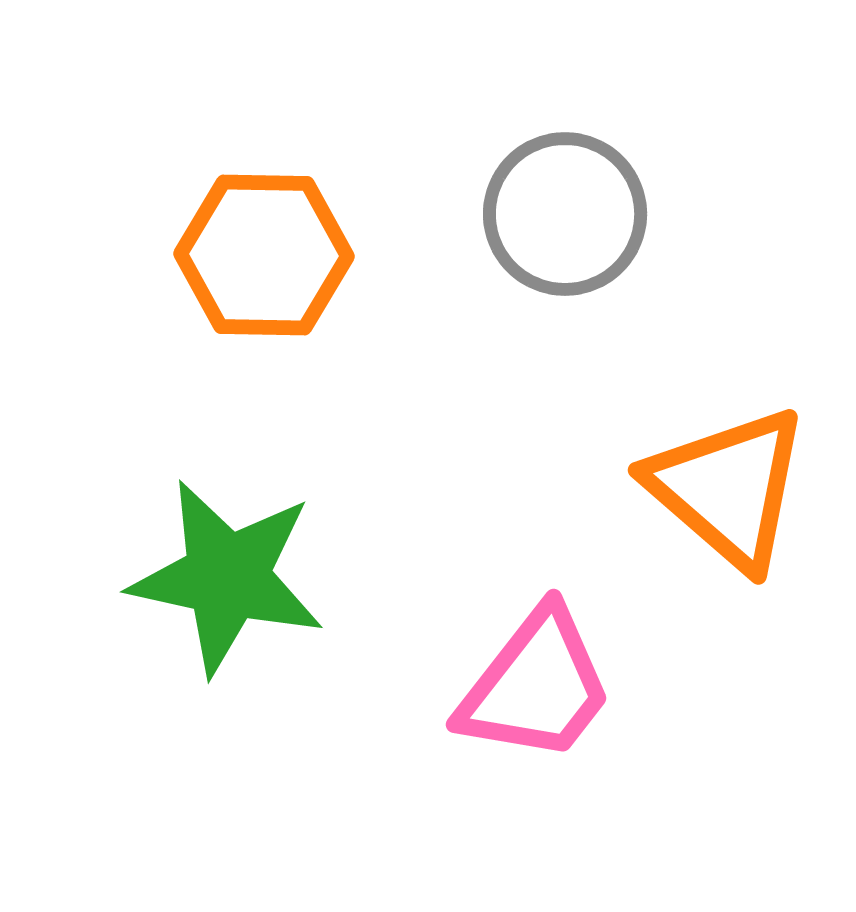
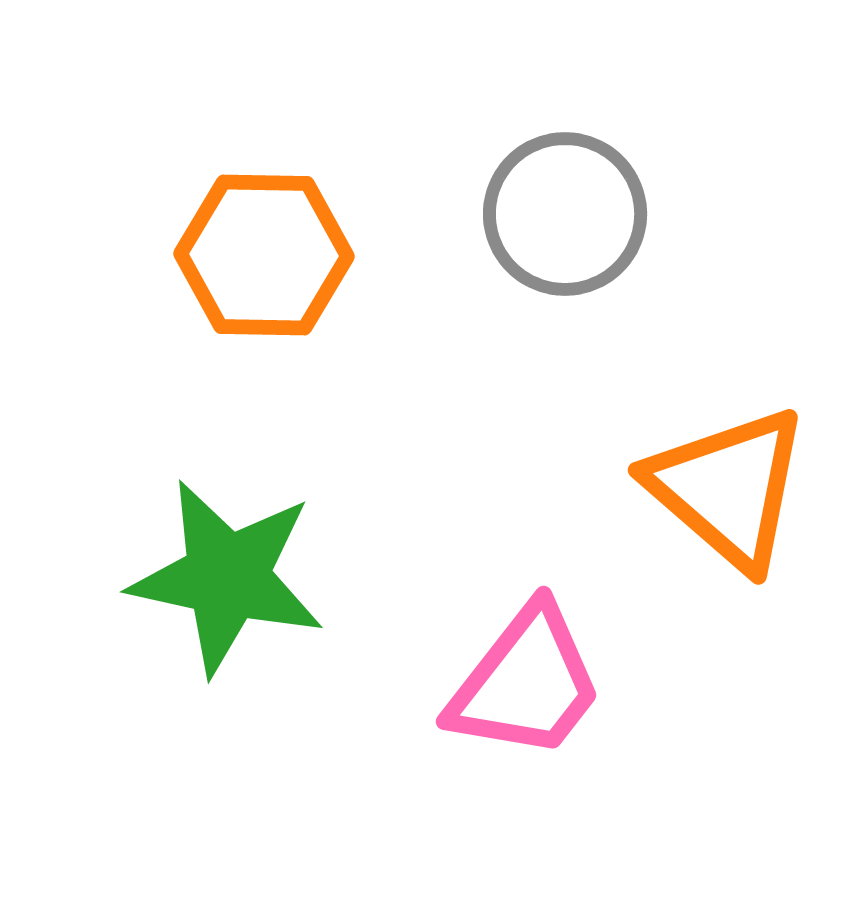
pink trapezoid: moved 10 px left, 3 px up
